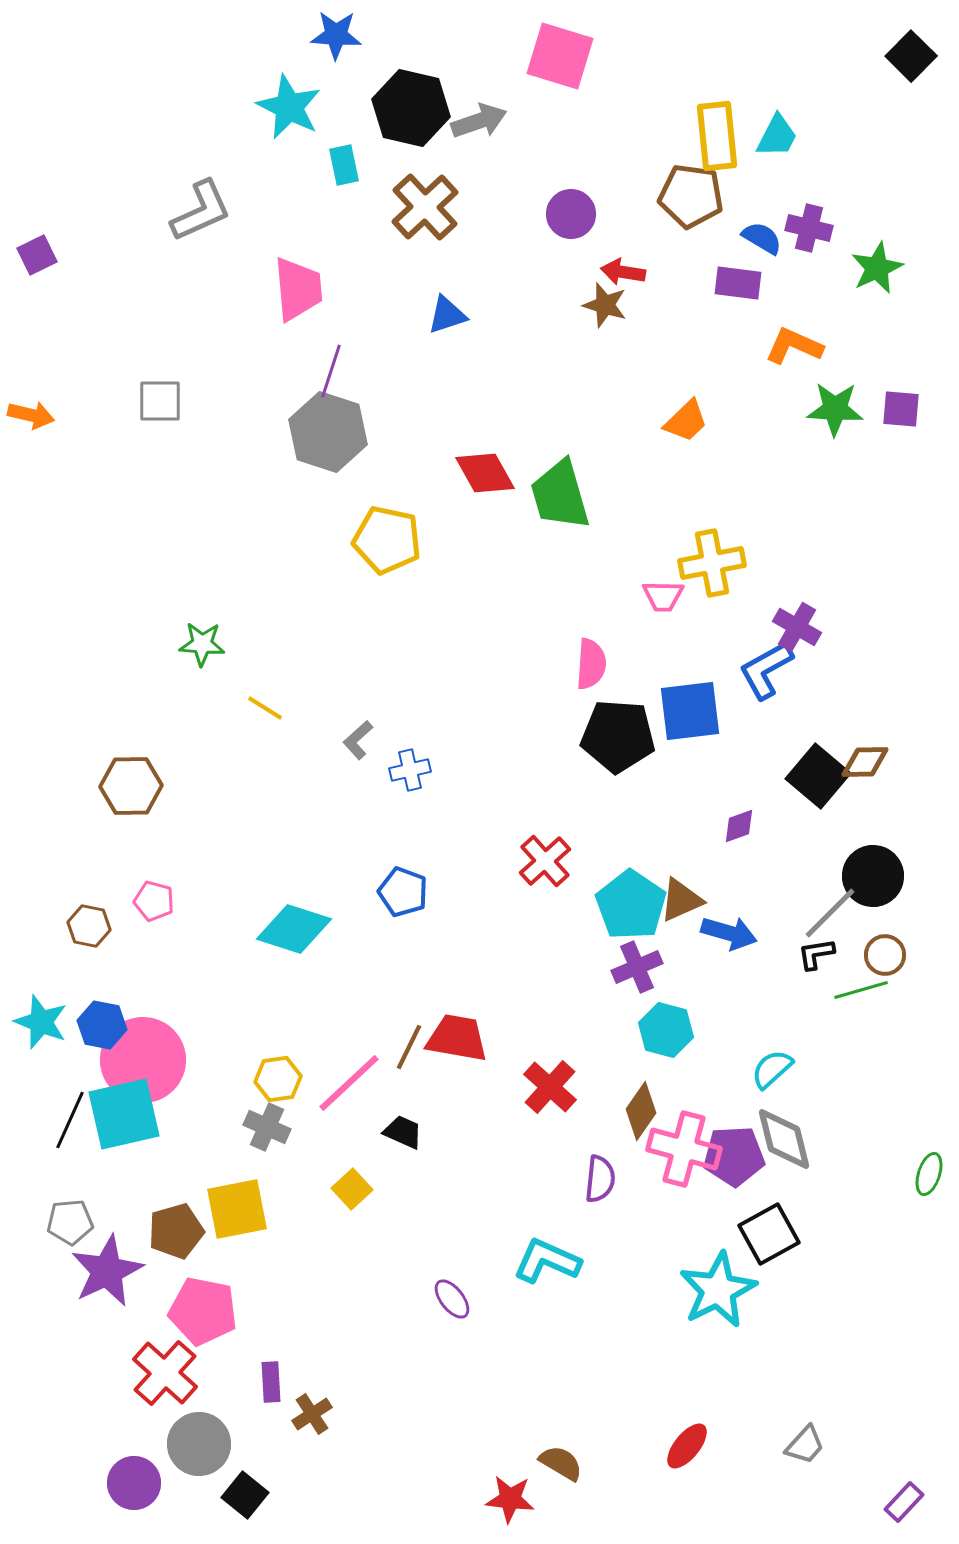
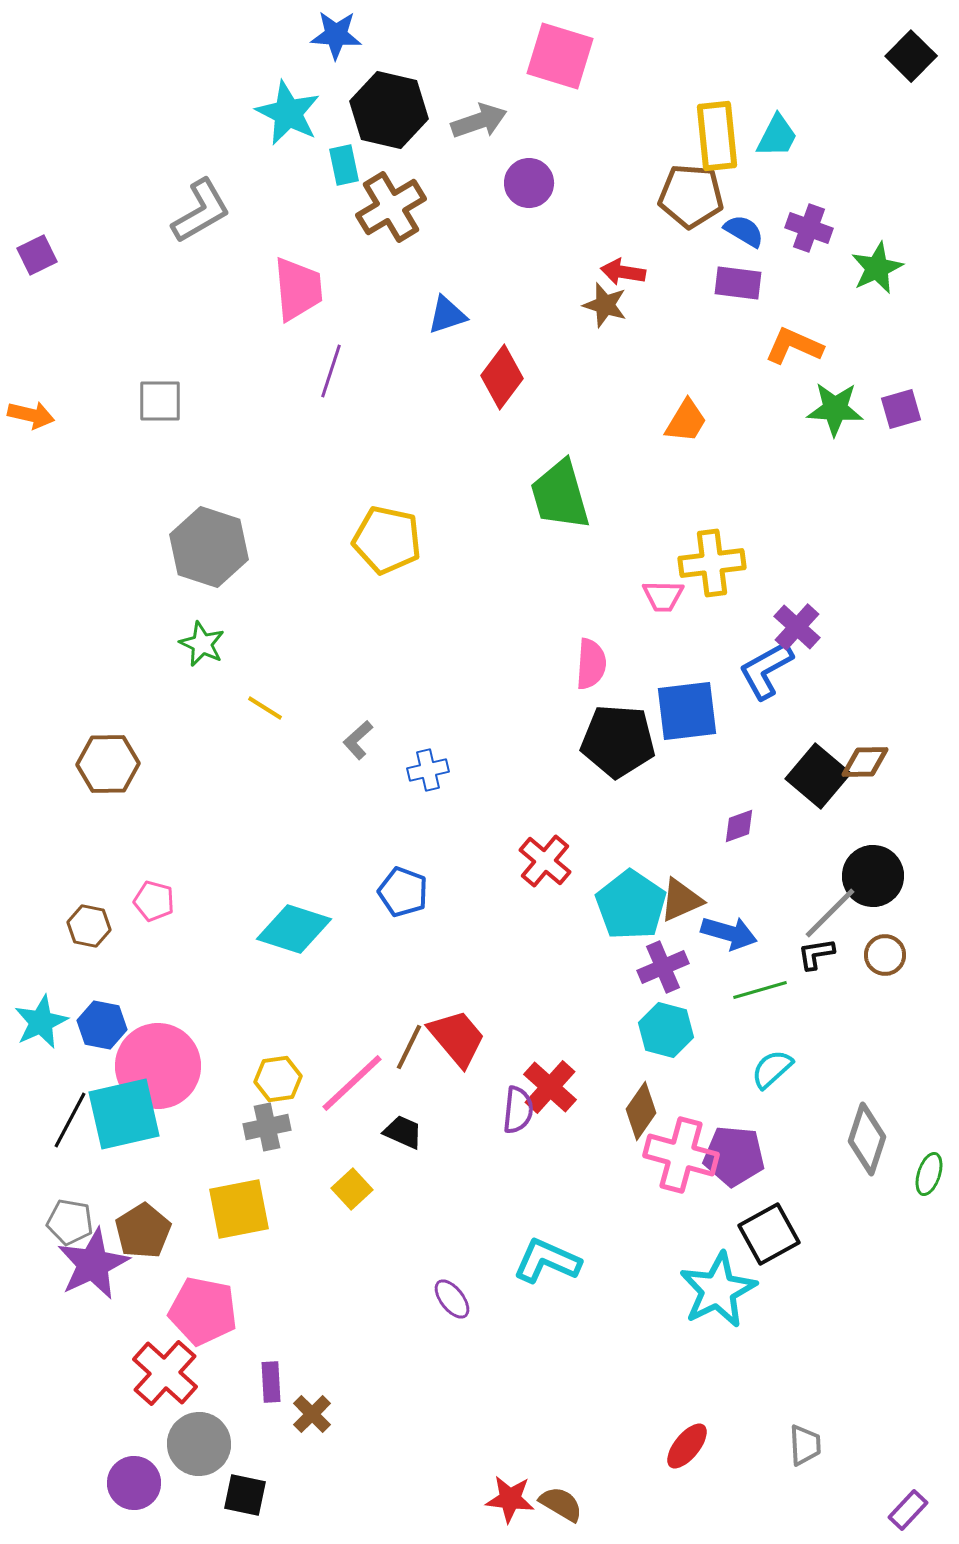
cyan star at (289, 107): moved 1 px left, 6 px down
black hexagon at (411, 108): moved 22 px left, 2 px down
brown pentagon at (691, 196): rotated 4 degrees counterclockwise
brown cross at (425, 207): moved 34 px left; rotated 12 degrees clockwise
gray L-shape at (201, 211): rotated 6 degrees counterclockwise
purple circle at (571, 214): moved 42 px left, 31 px up
purple cross at (809, 228): rotated 6 degrees clockwise
blue semicircle at (762, 238): moved 18 px left, 7 px up
purple square at (901, 409): rotated 21 degrees counterclockwise
orange trapezoid at (686, 421): rotated 15 degrees counterclockwise
gray hexagon at (328, 432): moved 119 px left, 115 px down
red diamond at (485, 473): moved 17 px right, 96 px up; rotated 66 degrees clockwise
yellow cross at (712, 563): rotated 4 degrees clockwise
purple cross at (797, 627): rotated 12 degrees clockwise
green star at (202, 644): rotated 21 degrees clockwise
blue square at (690, 711): moved 3 px left
black pentagon at (618, 736): moved 5 px down
blue cross at (410, 770): moved 18 px right
brown hexagon at (131, 786): moved 23 px left, 22 px up
red cross at (545, 861): rotated 8 degrees counterclockwise
purple cross at (637, 967): moved 26 px right
green line at (861, 990): moved 101 px left
cyan star at (41, 1022): rotated 26 degrees clockwise
red trapezoid at (457, 1038): rotated 40 degrees clockwise
pink circle at (143, 1060): moved 15 px right, 6 px down
pink line at (349, 1083): moved 3 px right
black line at (70, 1120): rotated 4 degrees clockwise
gray cross at (267, 1127): rotated 36 degrees counterclockwise
gray diamond at (784, 1139): moved 83 px right; rotated 32 degrees clockwise
pink cross at (684, 1149): moved 3 px left, 6 px down
purple pentagon at (734, 1156): rotated 8 degrees clockwise
purple semicircle at (600, 1179): moved 82 px left, 69 px up
yellow square at (237, 1209): moved 2 px right
gray pentagon at (70, 1222): rotated 15 degrees clockwise
brown pentagon at (176, 1231): moved 33 px left; rotated 16 degrees counterclockwise
purple star at (107, 1271): moved 14 px left, 7 px up
brown cross at (312, 1414): rotated 12 degrees counterclockwise
gray trapezoid at (805, 1445): rotated 45 degrees counterclockwise
brown semicircle at (561, 1463): moved 41 px down
black square at (245, 1495): rotated 27 degrees counterclockwise
purple rectangle at (904, 1502): moved 4 px right, 8 px down
